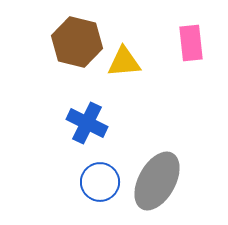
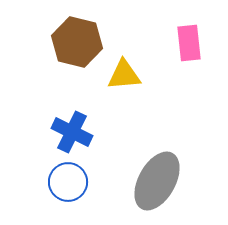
pink rectangle: moved 2 px left
yellow triangle: moved 13 px down
blue cross: moved 15 px left, 9 px down
blue circle: moved 32 px left
